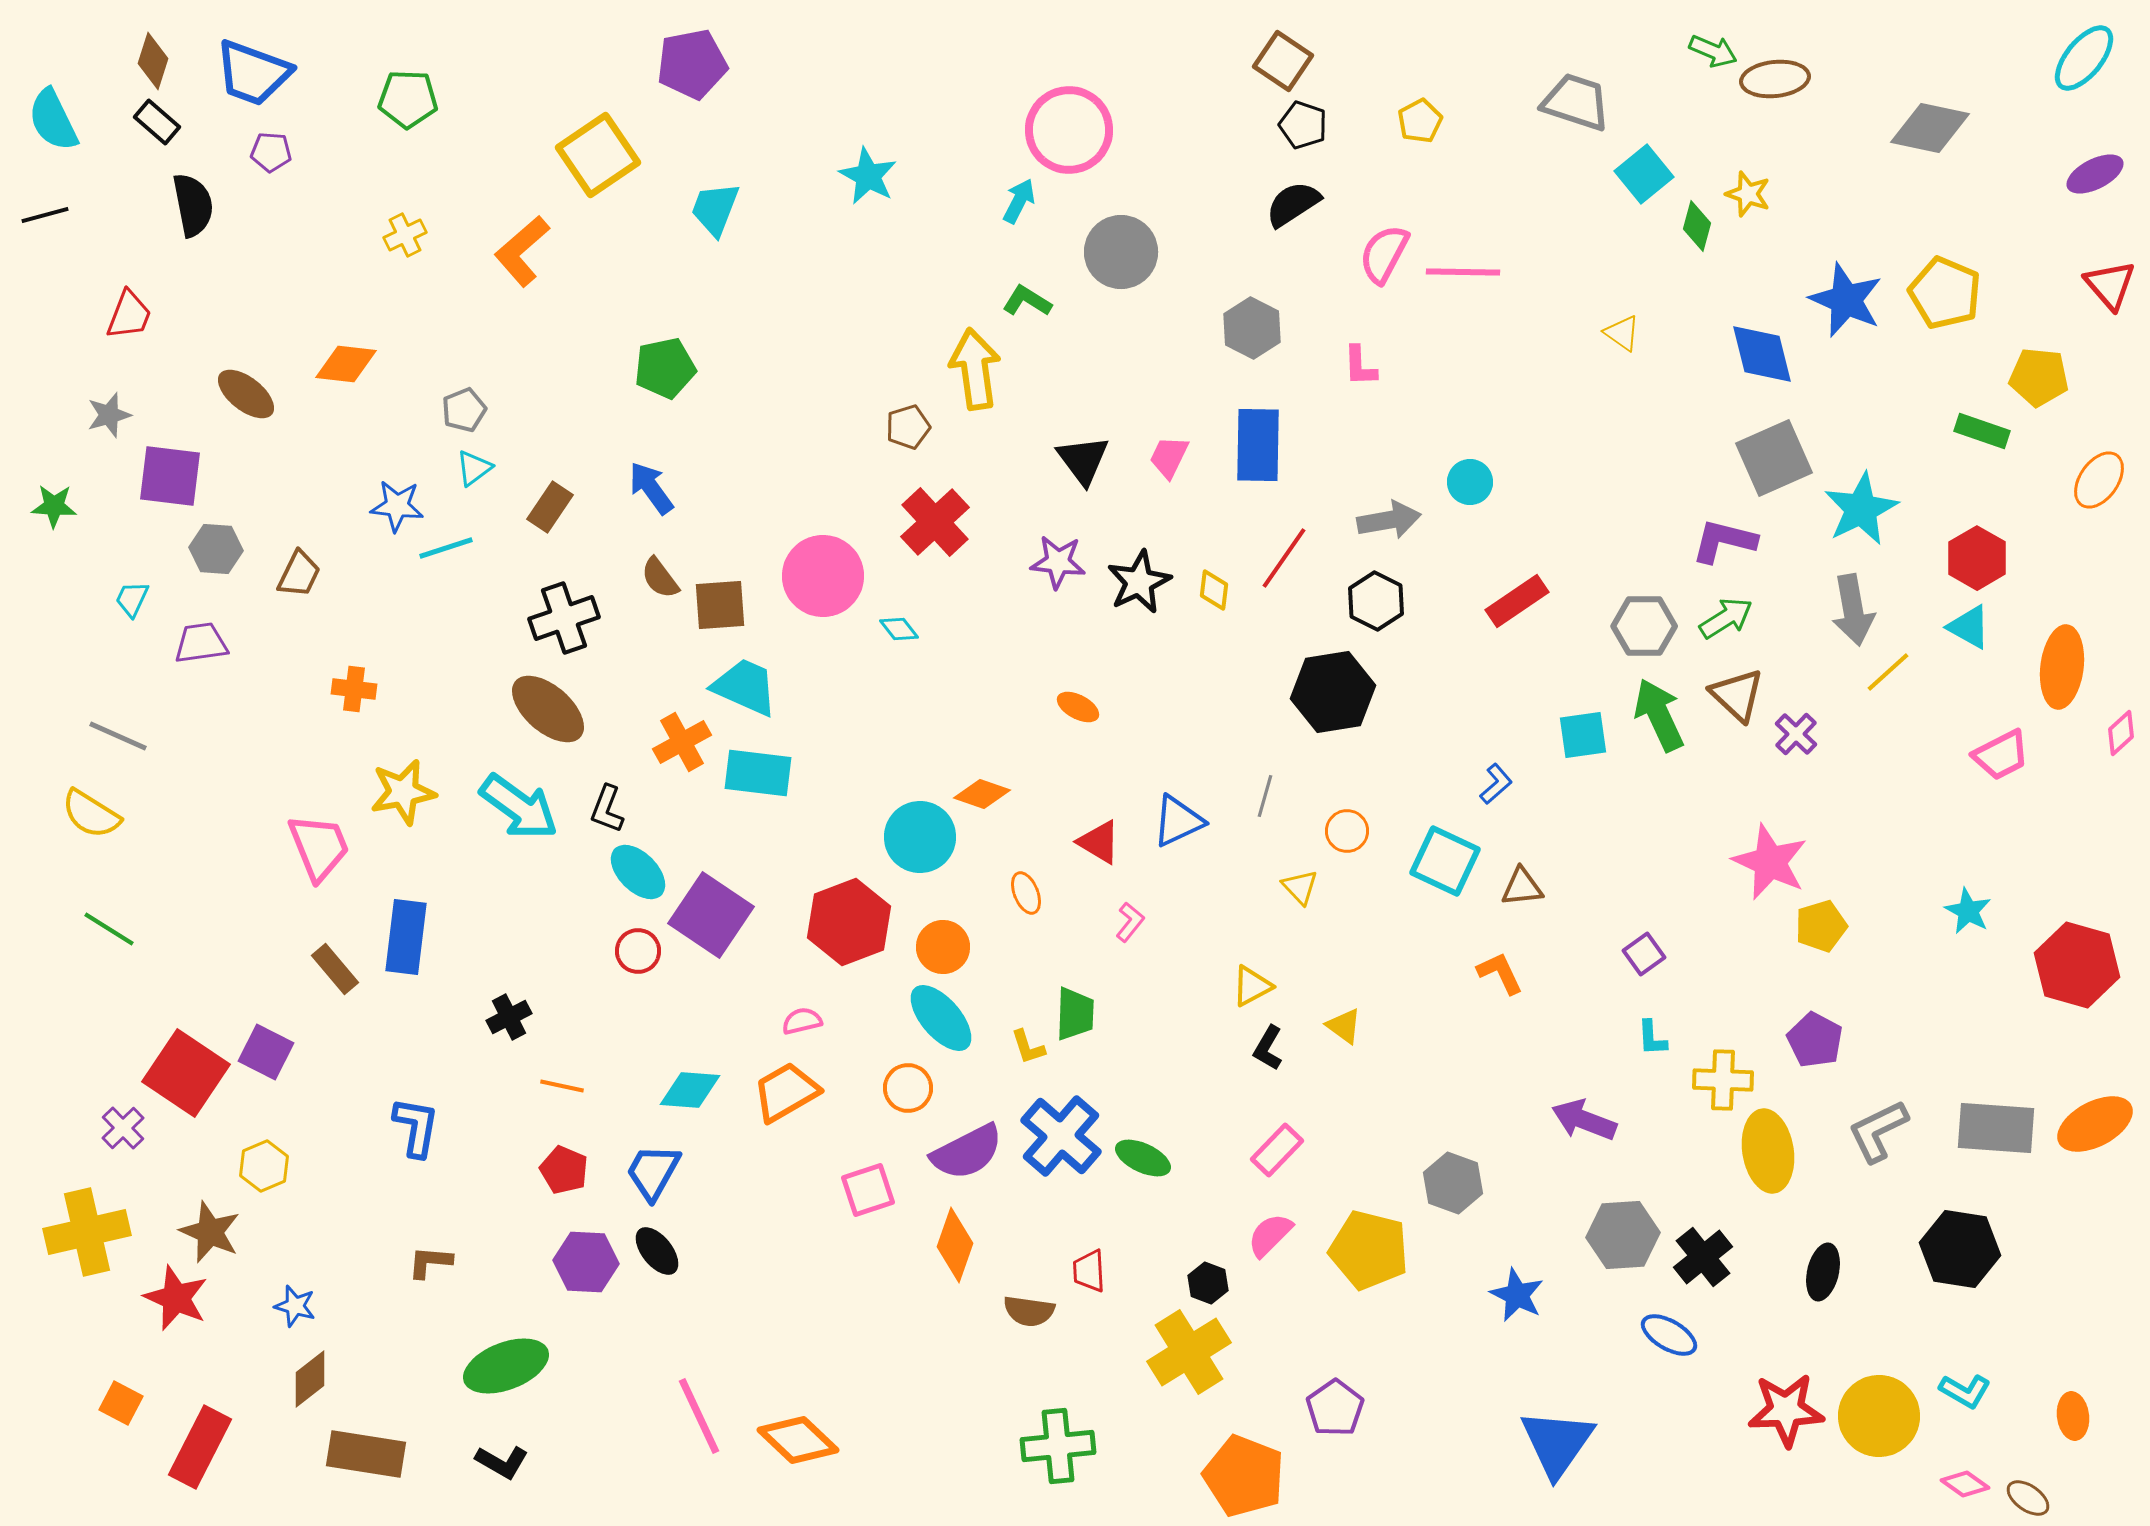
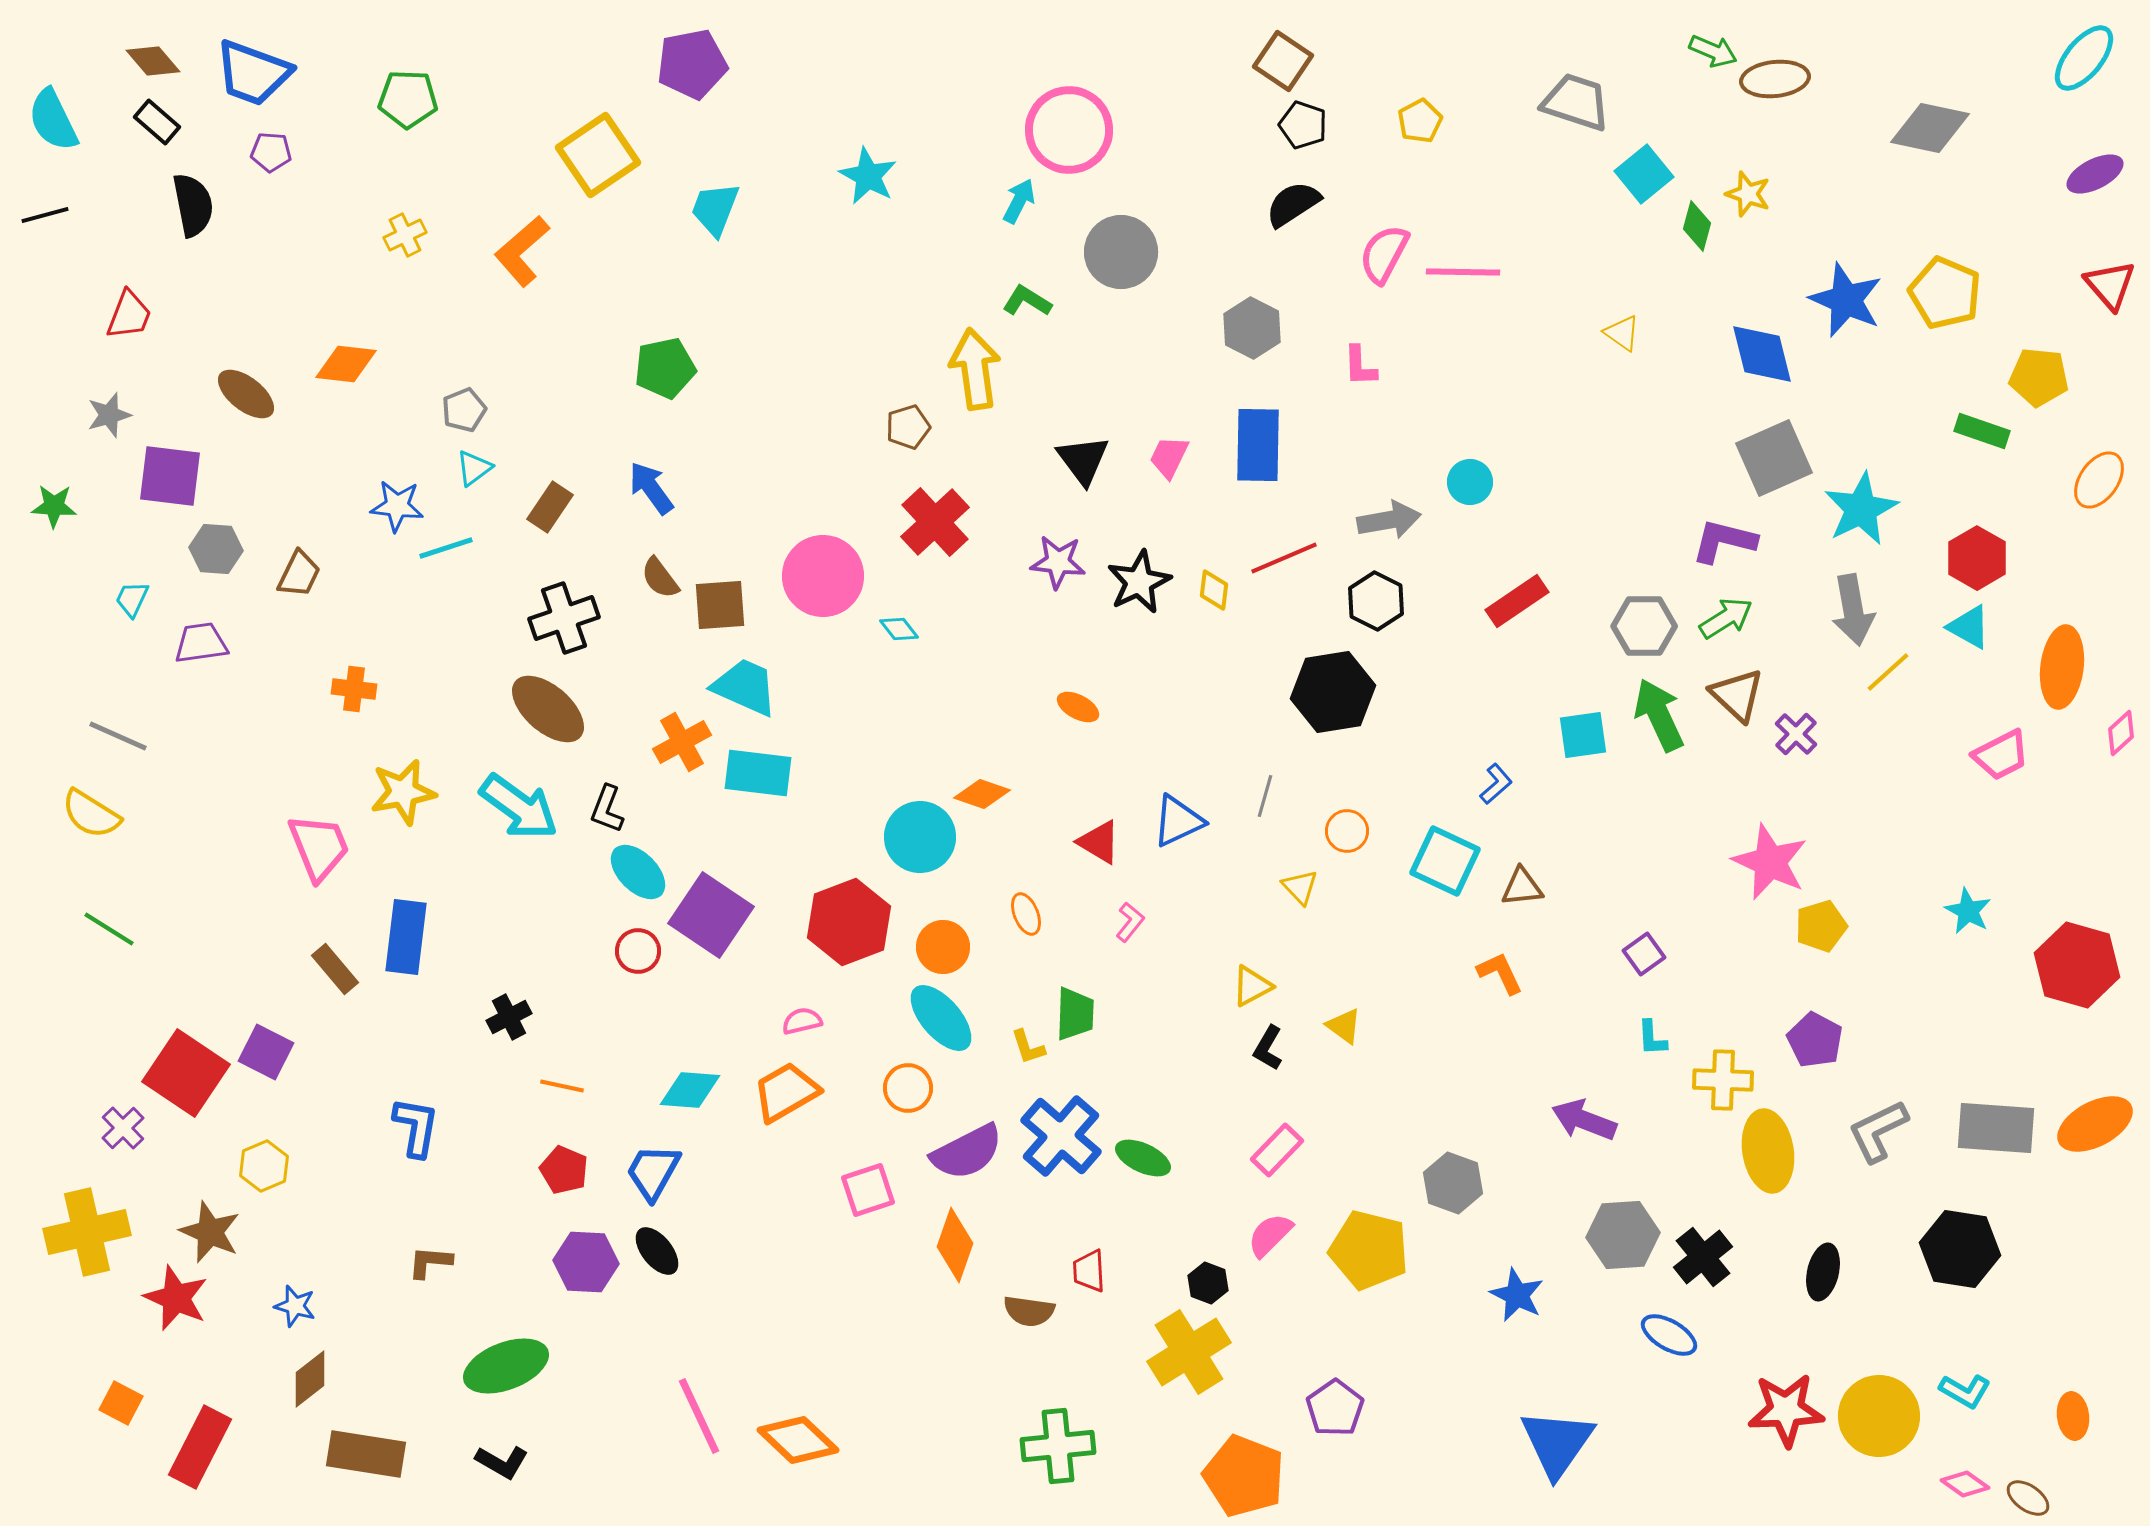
brown diamond at (153, 61): rotated 58 degrees counterclockwise
red line at (1284, 558): rotated 32 degrees clockwise
orange ellipse at (1026, 893): moved 21 px down
